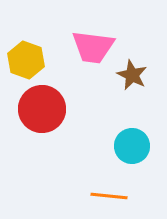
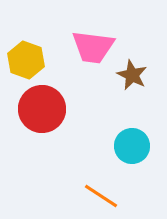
orange line: moved 8 px left; rotated 27 degrees clockwise
